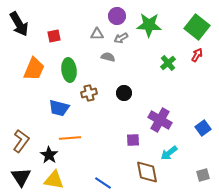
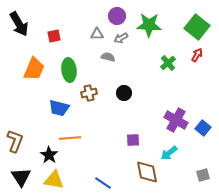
purple cross: moved 16 px right
blue square: rotated 14 degrees counterclockwise
brown L-shape: moved 6 px left; rotated 15 degrees counterclockwise
